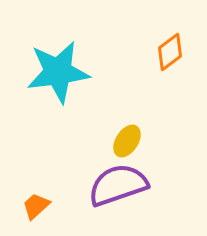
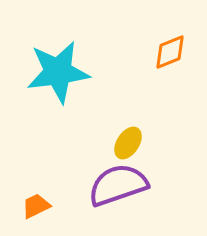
orange diamond: rotated 15 degrees clockwise
yellow ellipse: moved 1 px right, 2 px down
orange trapezoid: rotated 16 degrees clockwise
